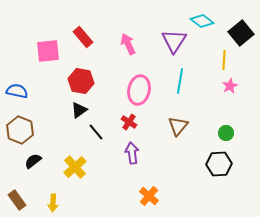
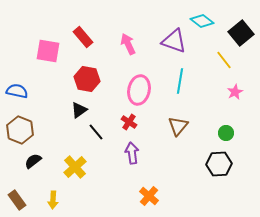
purple triangle: rotated 44 degrees counterclockwise
pink square: rotated 15 degrees clockwise
yellow line: rotated 42 degrees counterclockwise
red hexagon: moved 6 px right, 2 px up
pink star: moved 5 px right, 6 px down
yellow arrow: moved 3 px up
